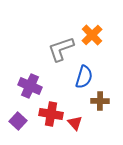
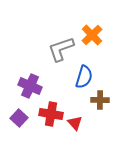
brown cross: moved 1 px up
purple square: moved 1 px right, 3 px up
